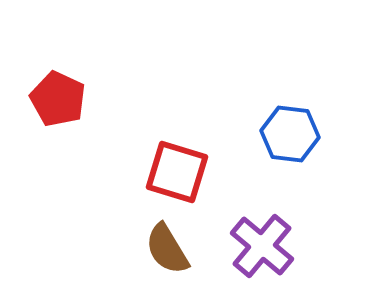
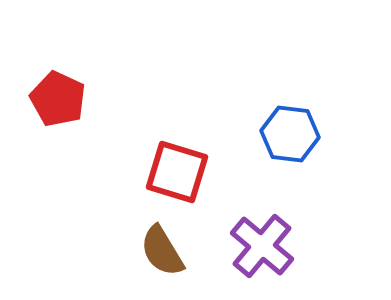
brown semicircle: moved 5 px left, 2 px down
